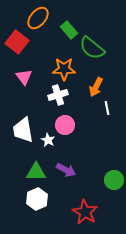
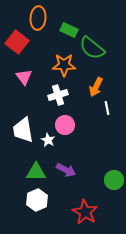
orange ellipse: rotated 35 degrees counterclockwise
green rectangle: rotated 24 degrees counterclockwise
orange star: moved 4 px up
white hexagon: moved 1 px down
